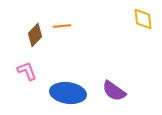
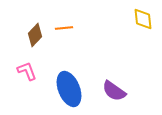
orange line: moved 2 px right, 2 px down
blue ellipse: moved 1 px right, 4 px up; rotated 60 degrees clockwise
